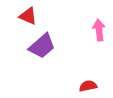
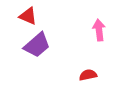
purple trapezoid: moved 5 px left, 1 px up
red semicircle: moved 11 px up
